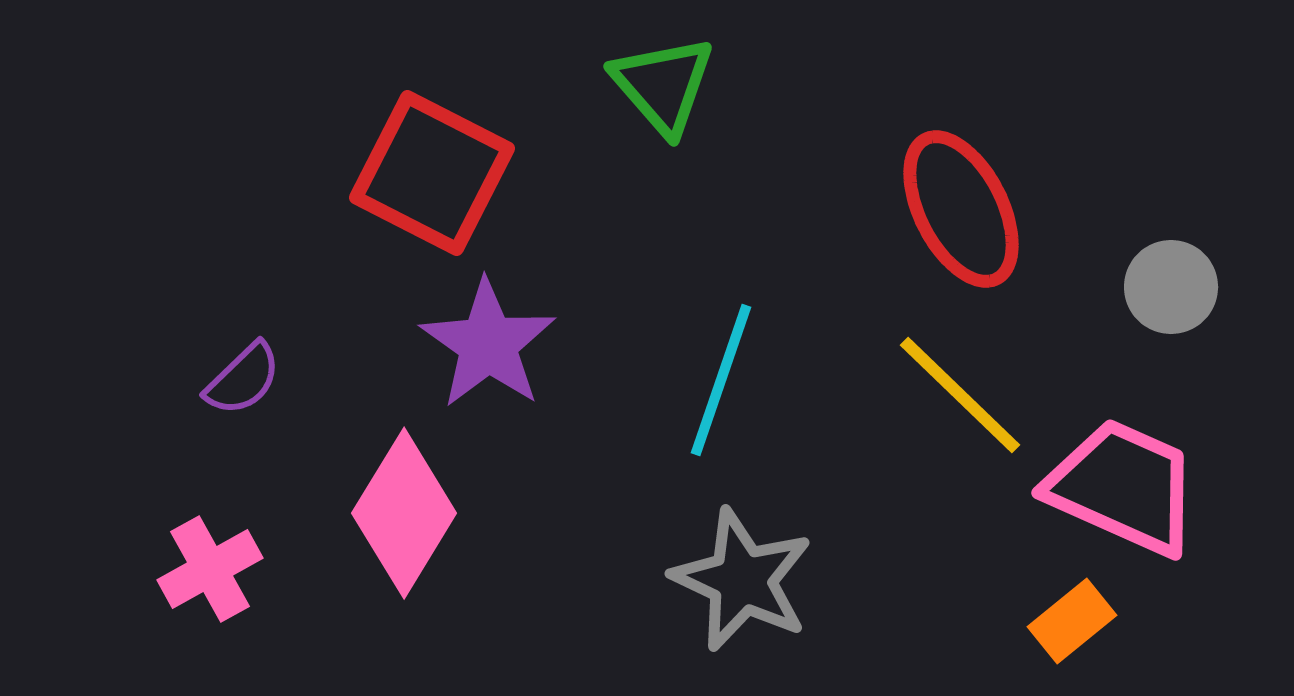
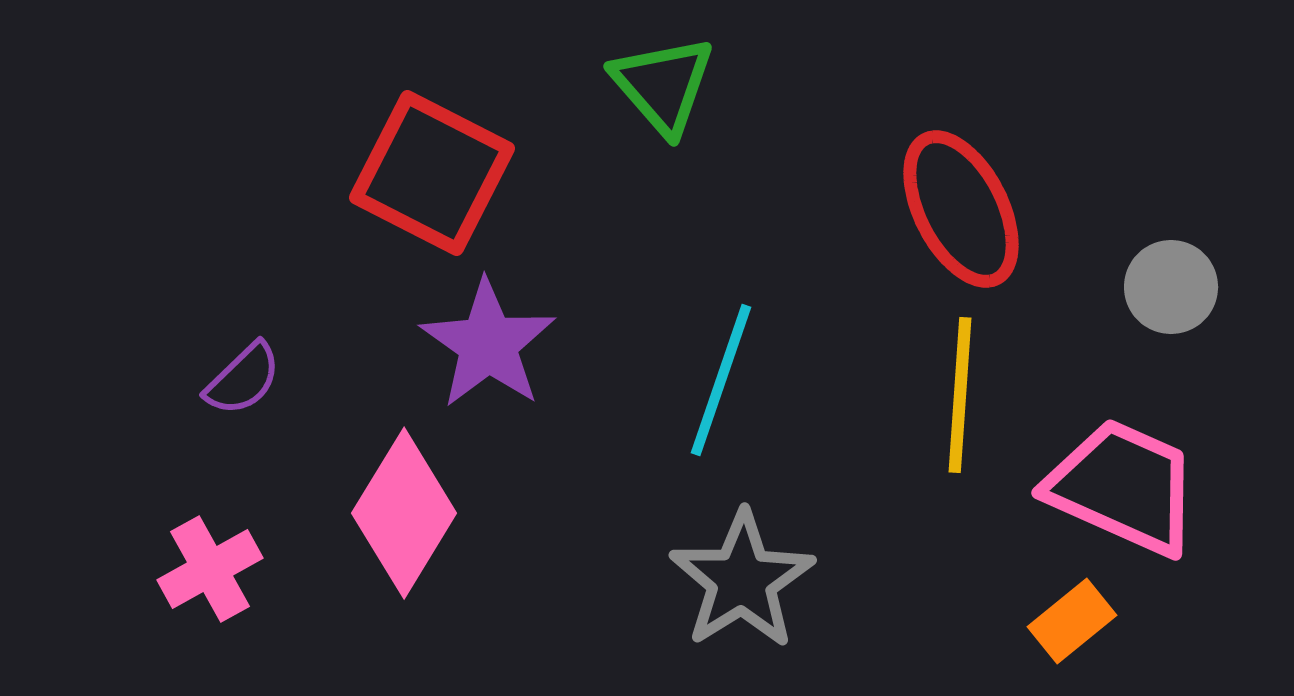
yellow line: rotated 50 degrees clockwise
gray star: rotated 15 degrees clockwise
